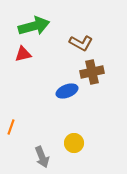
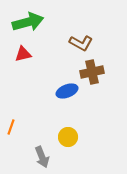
green arrow: moved 6 px left, 4 px up
yellow circle: moved 6 px left, 6 px up
